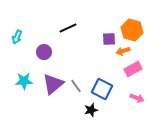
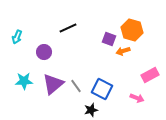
purple square: rotated 24 degrees clockwise
pink rectangle: moved 17 px right, 6 px down
